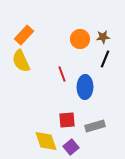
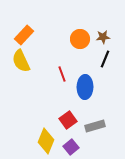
red square: moved 1 px right; rotated 30 degrees counterclockwise
yellow diamond: rotated 40 degrees clockwise
